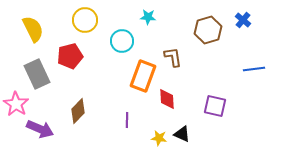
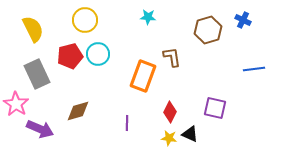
blue cross: rotated 14 degrees counterclockwise
cyan circle: moved 24 px left, 13 px down
brown L-shape: moved 1 px left
red diamond: moved 3 px right, 13 px down; rotated 30 degrees clockwise
purple square: moved 2 px down
brown diamond: rotated 30 degrees clockwise
purple line: moved 3 px down
black triangle: moved 8 px right
yellow star: moved 10 px right
